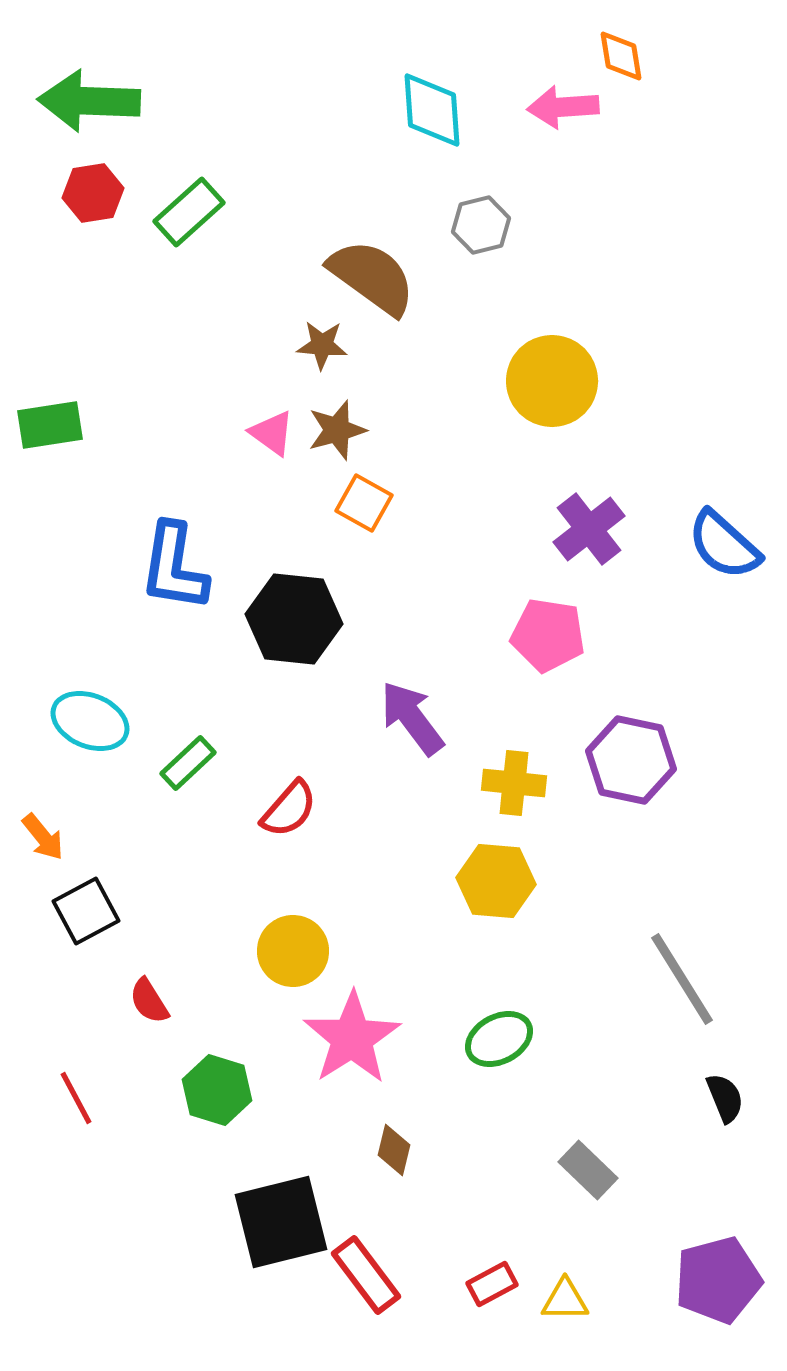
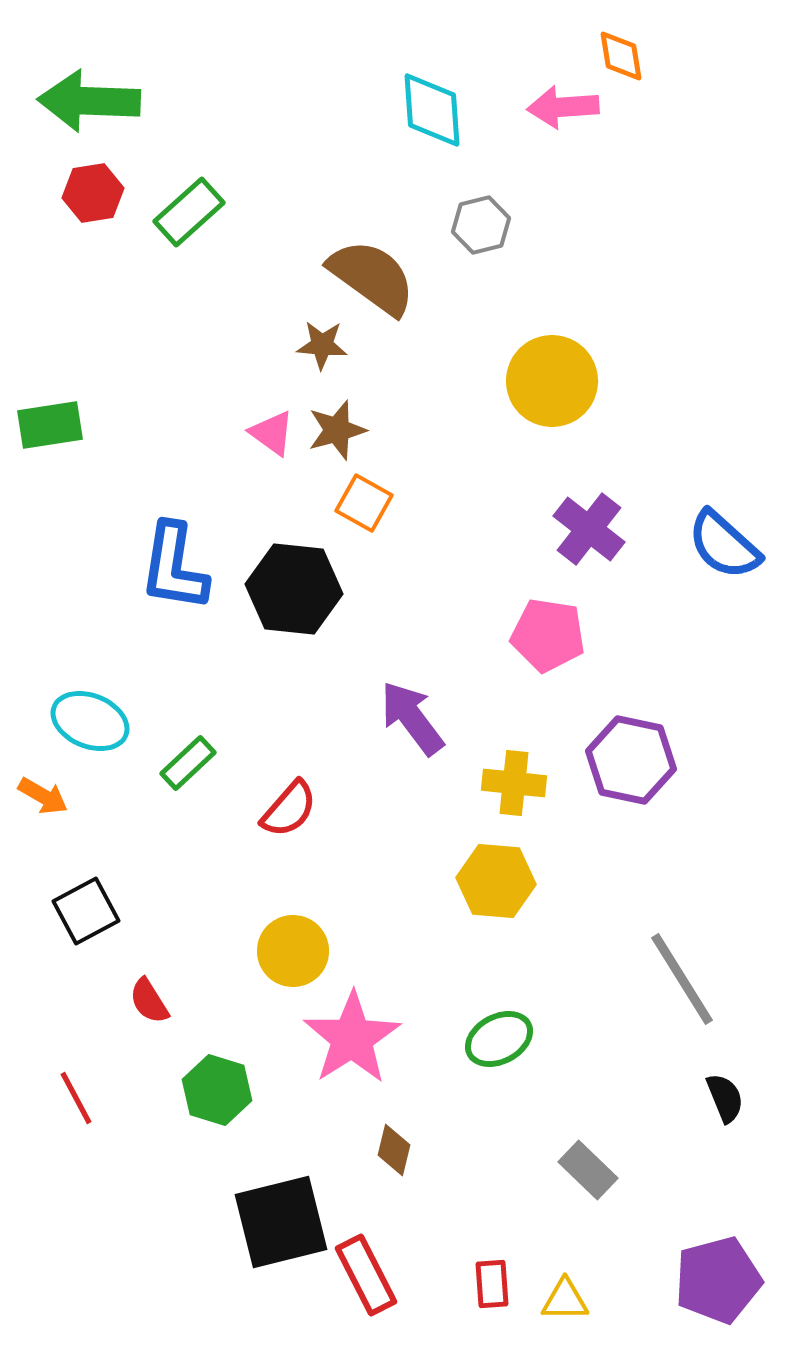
purple cross at (589, 529): rotated 14 degrees counterclockwise
black hexagon at (294, 619): moved 30 px up
orange arrow at (43, 837): moved 41 px up; rotated 21 degrees counterclockwise
red rectangle at (366, 1275): rotated 10 degrees clockwise
red rectangle at (492, 1284): rotated 66 degrees counterclockwise
